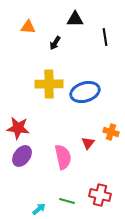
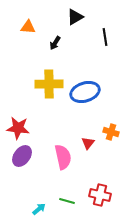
black triangle: moved 2 px up; rotated 30 degrees counterclockwise
